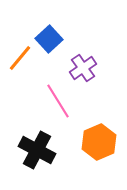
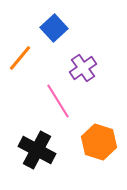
blue square: moved 5 px right, 11 px up
orange hexagon: rotated 20 degrees counterclockwise
